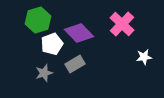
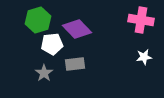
pink cross: moved 19 px right, 4 px up; rotated 35 degrees counterclockwise
purple diamond: moved 2 px left, 4 px up
white pentagon: rotated 15 degrees clockwise
gray rectangle: rotated 24 degrees clockwise
gray star: rotated 18 degrees counterclockwise
